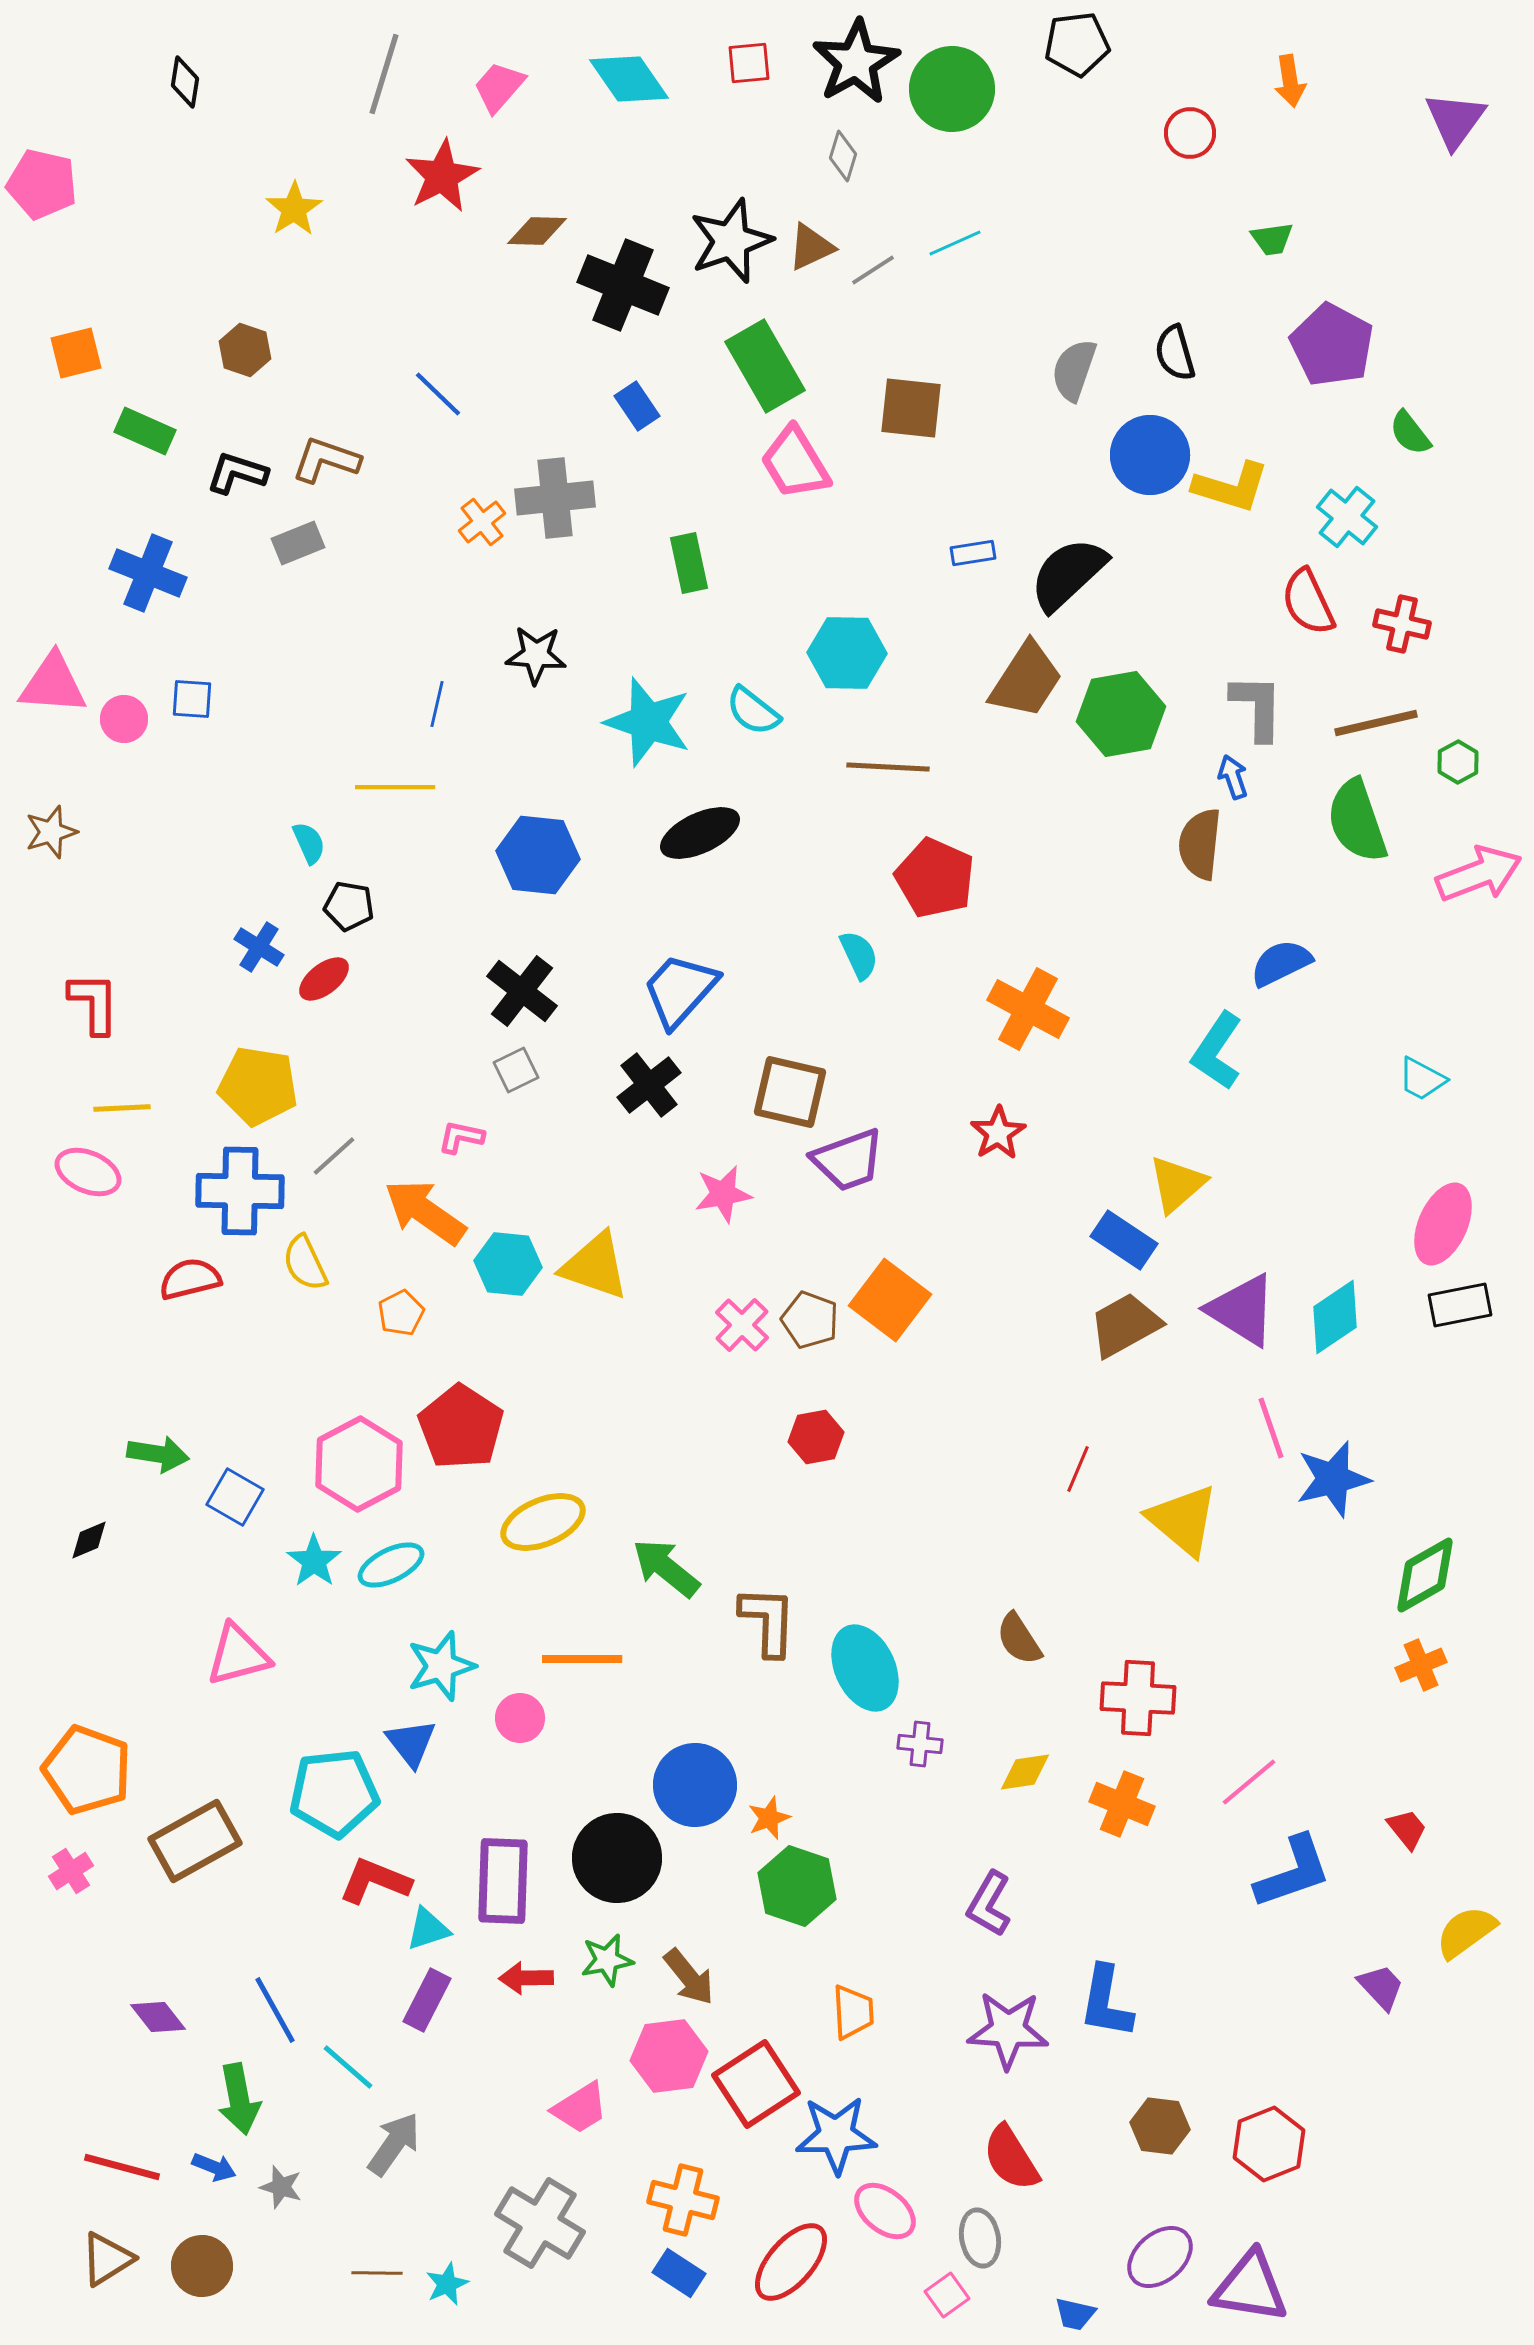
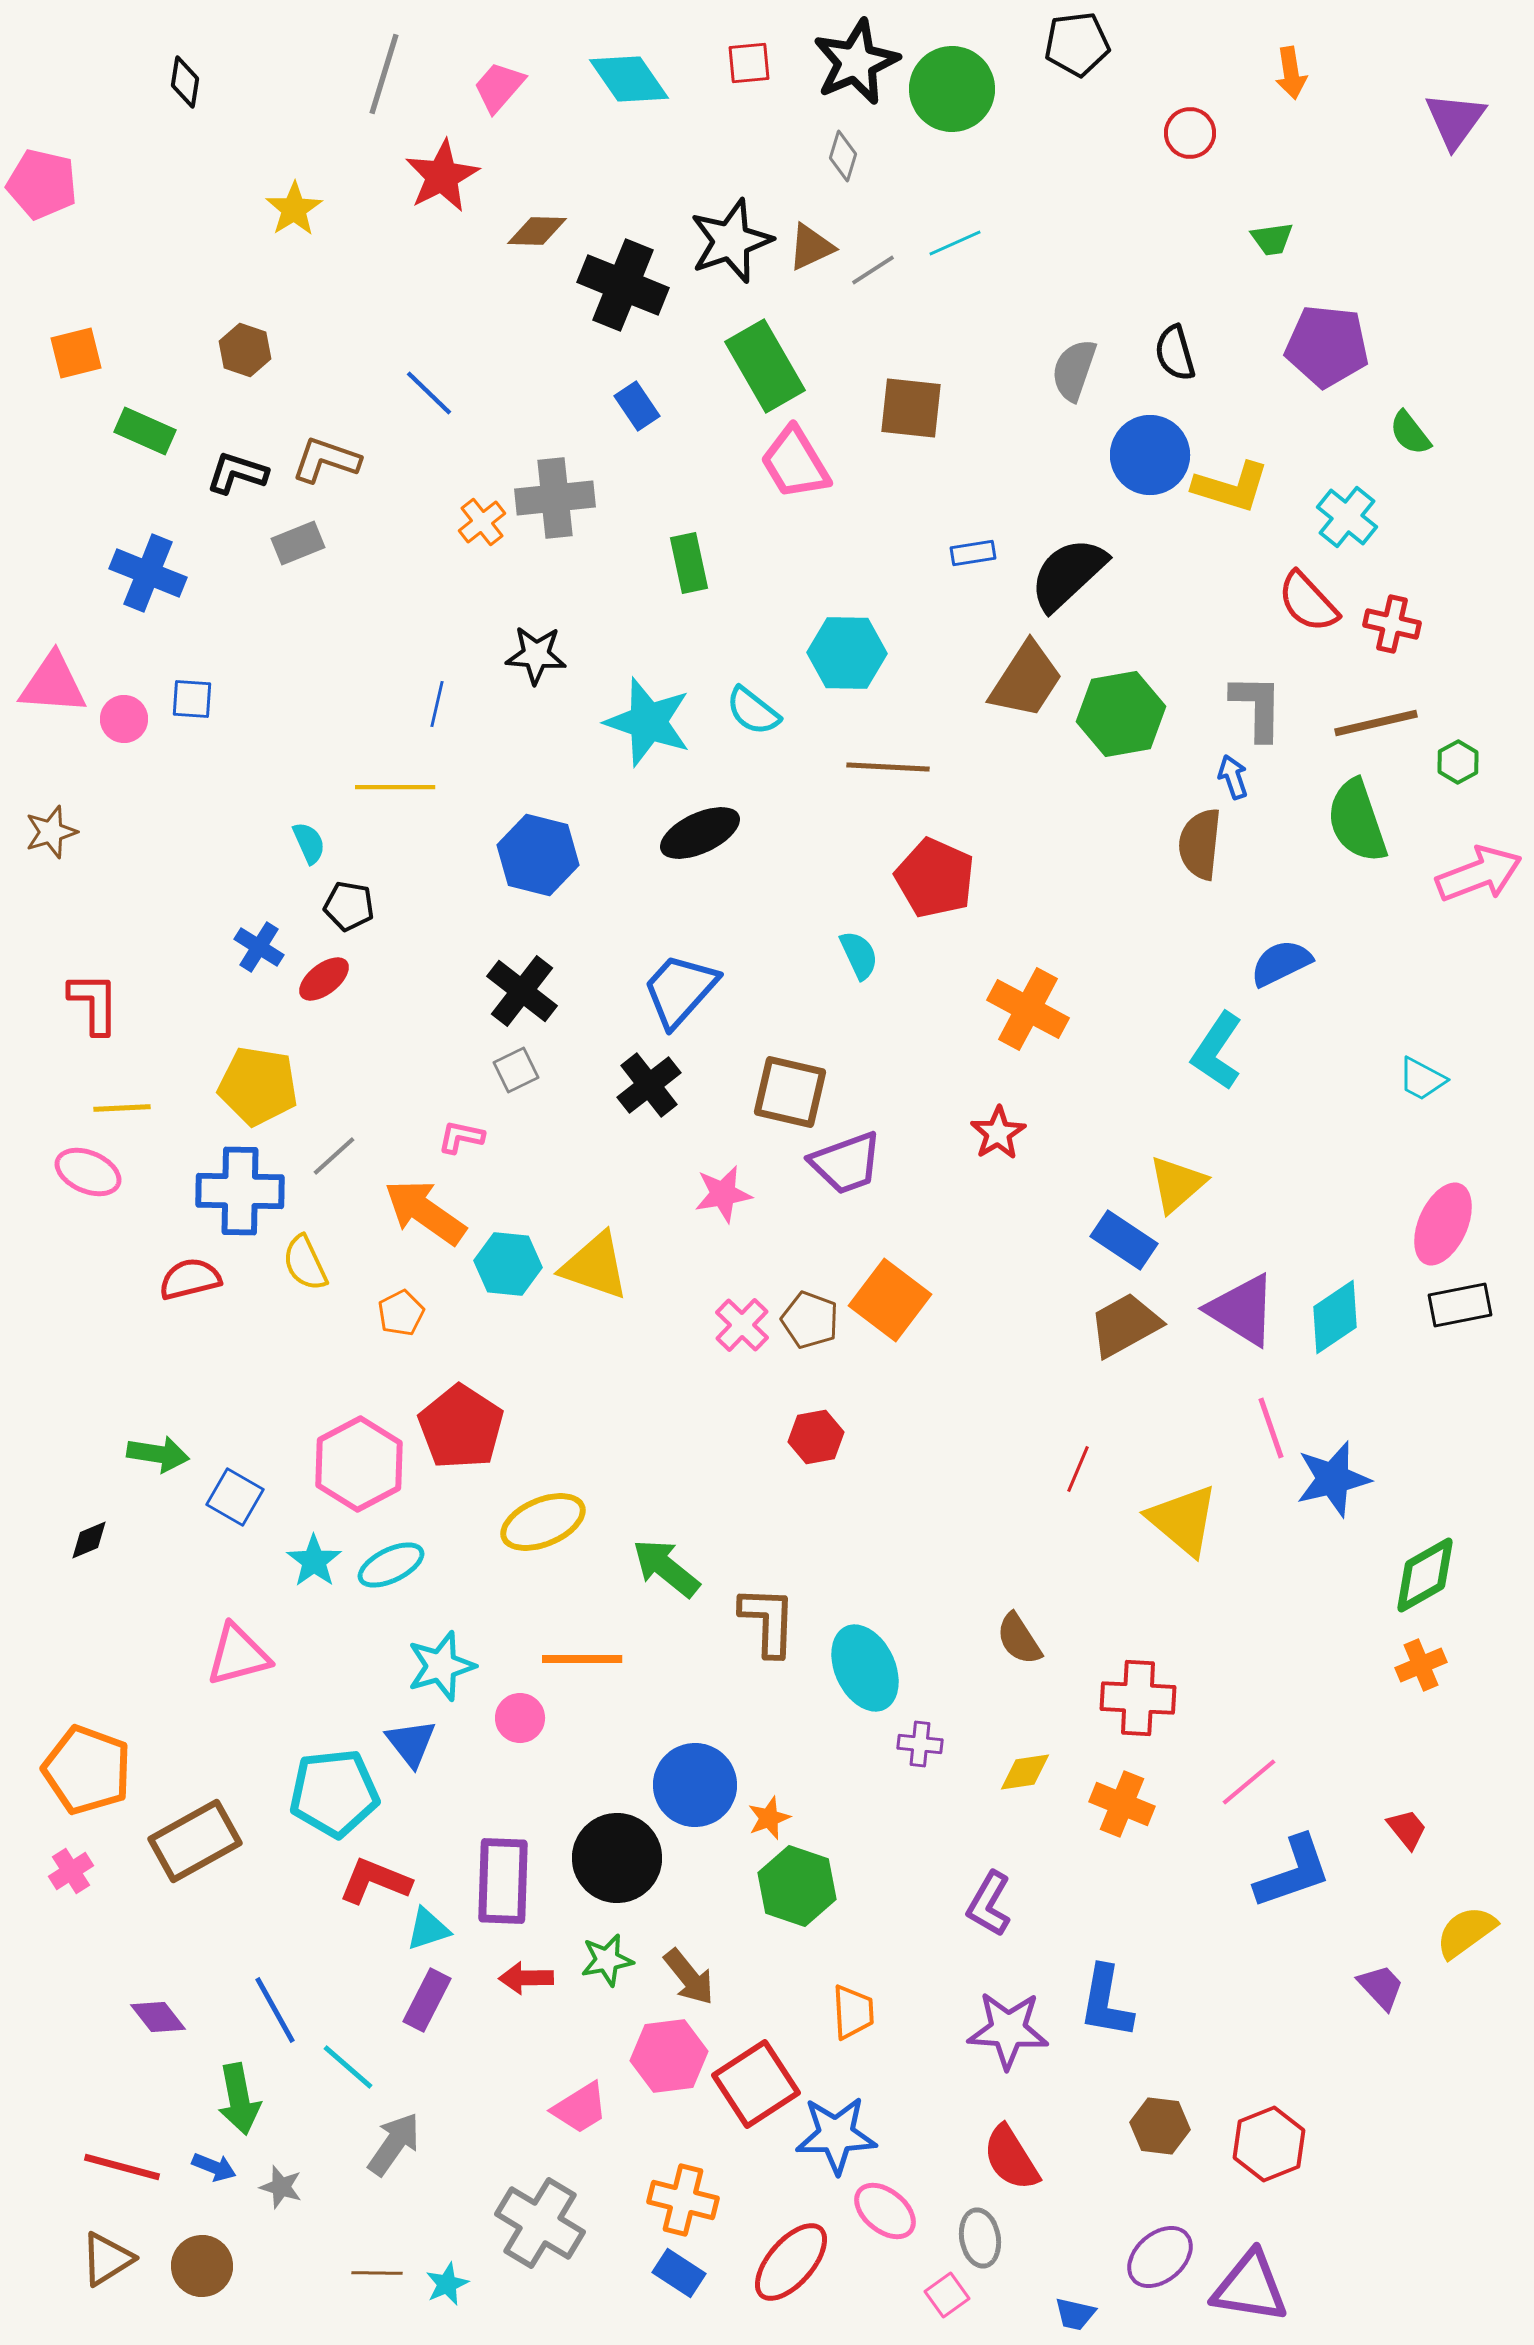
black star at (856, 62): rotated 6 degrees clockwise
orange arrow at (1290, 81): moved 1 px right, 8 px up
purple pentagon at (1332, 345): moved 5 px left, 1 px down; rotated 22 degrees counterclockwise
blue line at (438, 394): moved 9 px left, 1 px up
red semicircle at (1308, 602): rotated 18 degrees counterclockwise
red cross at (1402, 624): moved 10 px left
blue hexagon at (538, 855): rotated 8 degrees clockwise
purple trapezoid at (848, 1160): moved 2 px left, 3 px down
